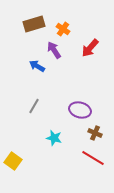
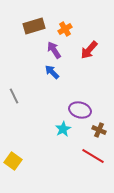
brown rectangle: moved 2 px down
orange cross: moved 2 px right; rotated 24 degrees clockwise
red arrow: moved 1 px left, 2 px down
blue arrow: moved 15 px right, 6 px down; rotated 14 degrees clockwise
gray line: moved 20 px left, 10 px up; rotated 56 degrees counterclockwise
brown cross: moved 4 px right, 3 px up
cyan star: moved 9 px right, 9 px up; rotated 28 degrees clockwise
red line: moved 2 px up
